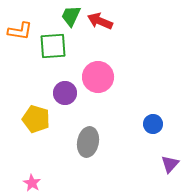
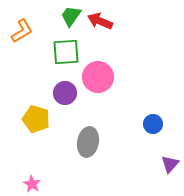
green trapezoid: rotated 10 degrees clockwise
orange L-shape: moved 2 px right; rotated 40 degrees counterclockwise
green square: moved 13 px right, 6 px down
pink star: moved 1 px down
